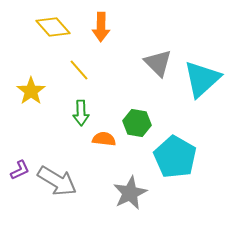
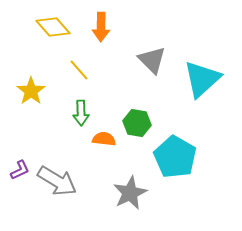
gray triangle: moved 6 px left, 3 px up
